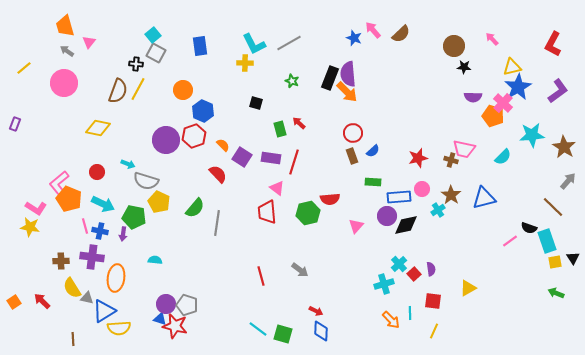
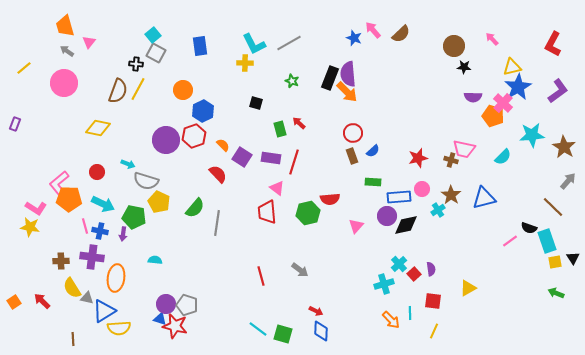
blue hexagon at (203, 111): rotated 10 degrees clockwise
orange pentagon at (69, 199): rotated 20 degrees counterclockwise
